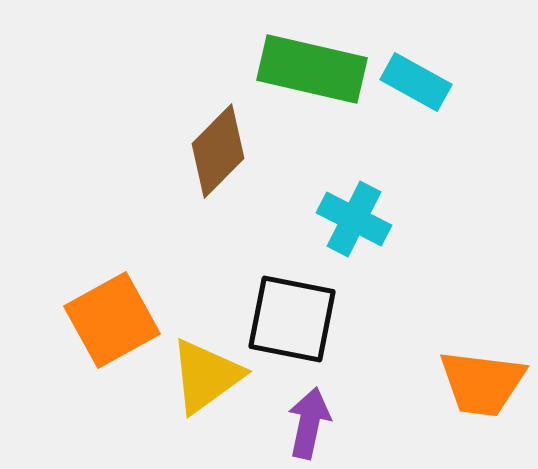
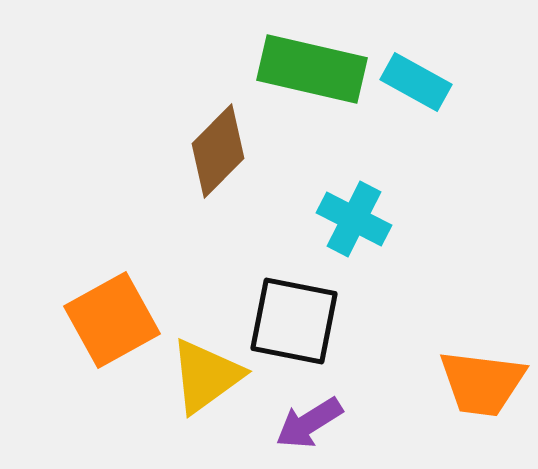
black square: moved 2 px right, 2 px down
purple arrow: rotated 134 degrees counterclockwise
